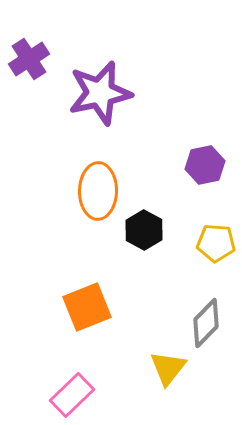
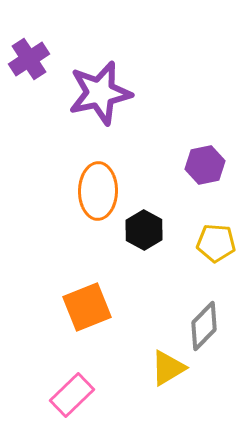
gray diamond: moved 2 px left, 3 px down
yellow triangle: rotated 21 degrees clockwise
